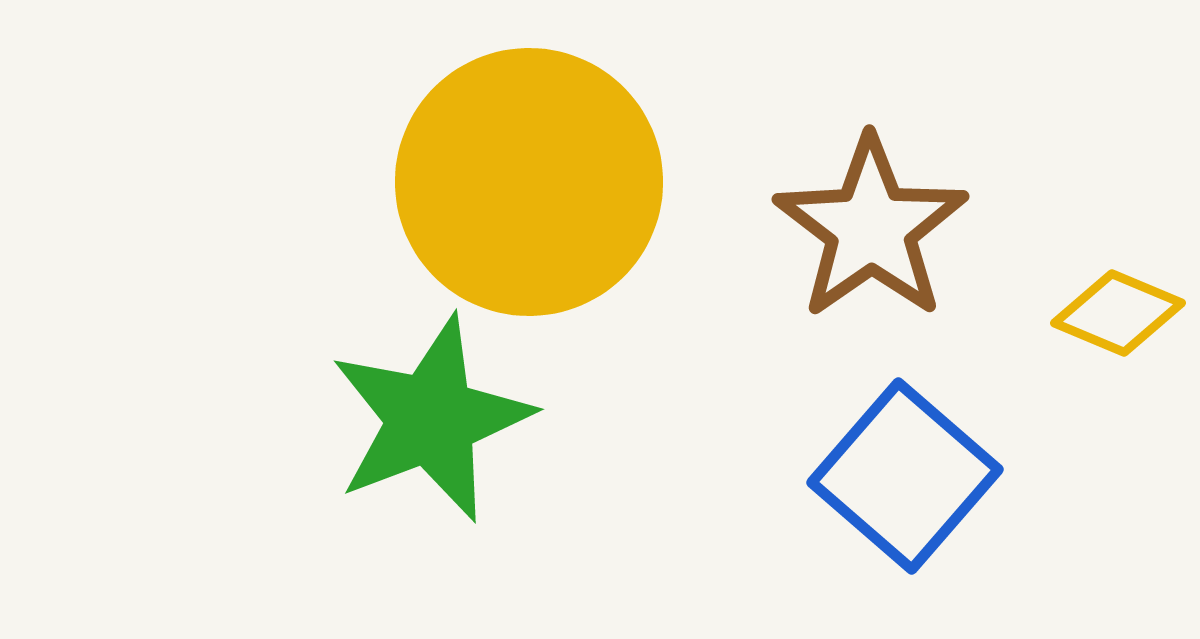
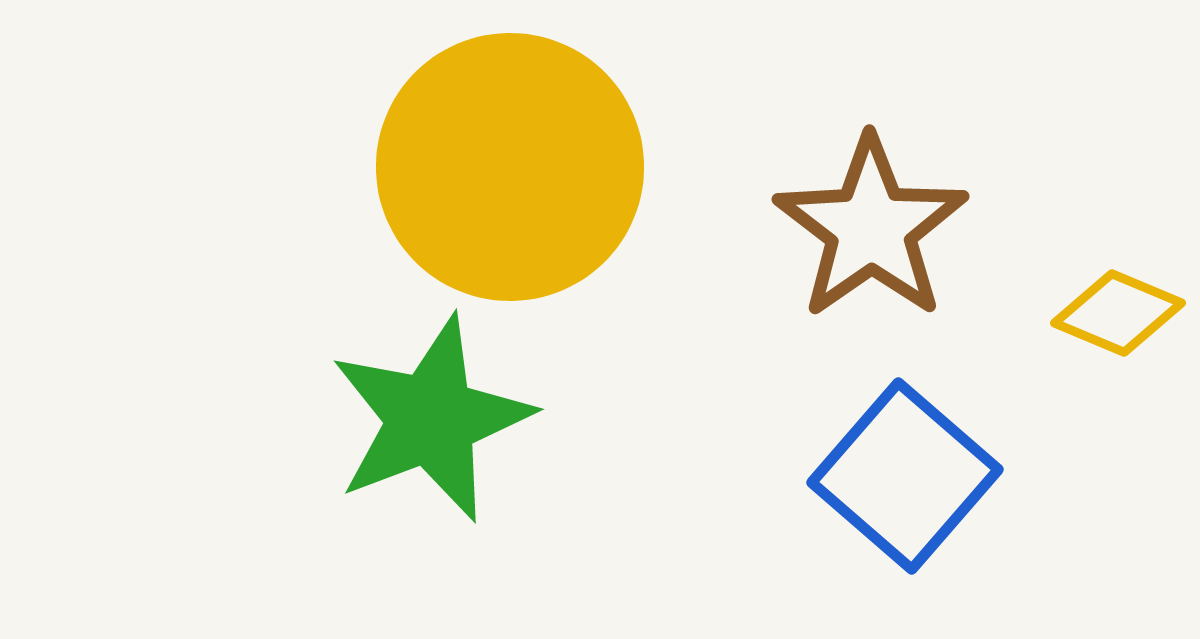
yellow circle: moved 19 px left, 15 px up
